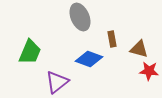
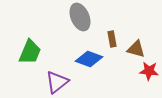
brown triangle: moved 3 px left
